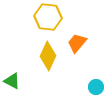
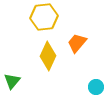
yellow hexagon: moved 4 px left; rotated 12 degrees counterclockwise
green triangle: rotated 42 degrees clockwise
